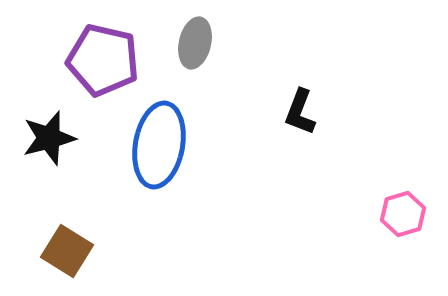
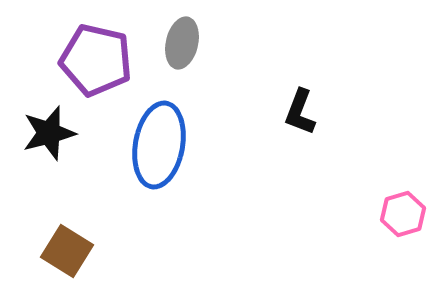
gray ellipse: moved 13 px left
purple pentagon: moved 7 px left
black star: moved 5 px up
